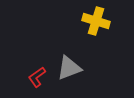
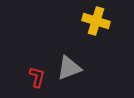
red L-shape: rotated 140 degrees clockwise
